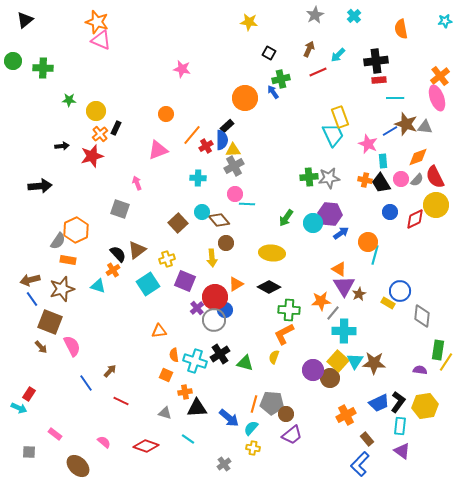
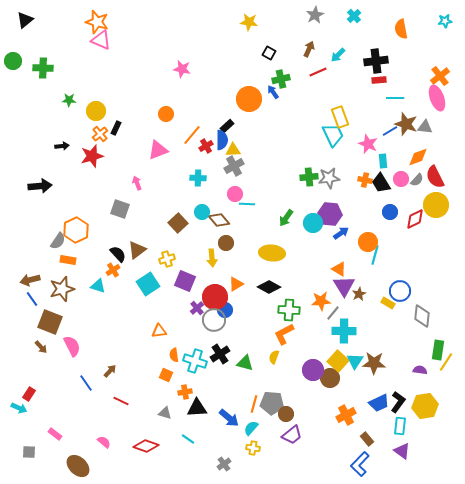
orange circle at (245, 98): moved 4 px right, 1 px down
